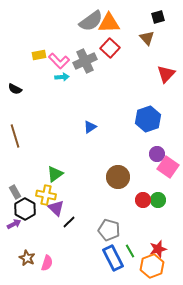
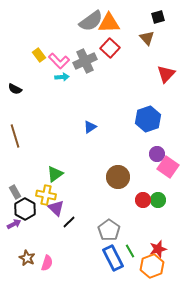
yellow rectangle: rotated 64 degrees clockwise
gray pentagon: rotated 20 degrees clockwise
